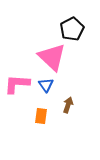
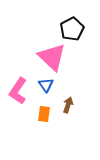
pink L-shape: moved 1 px right, 7 px down; rotated 60 degrees counterclockwise
orange rectangle: moved 3 px right, 2 px up
